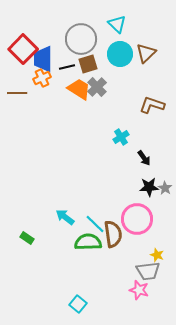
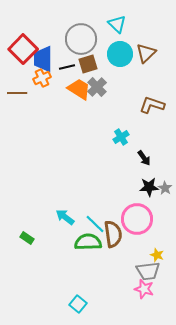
pink star: moved 5 px right, 1 px up
